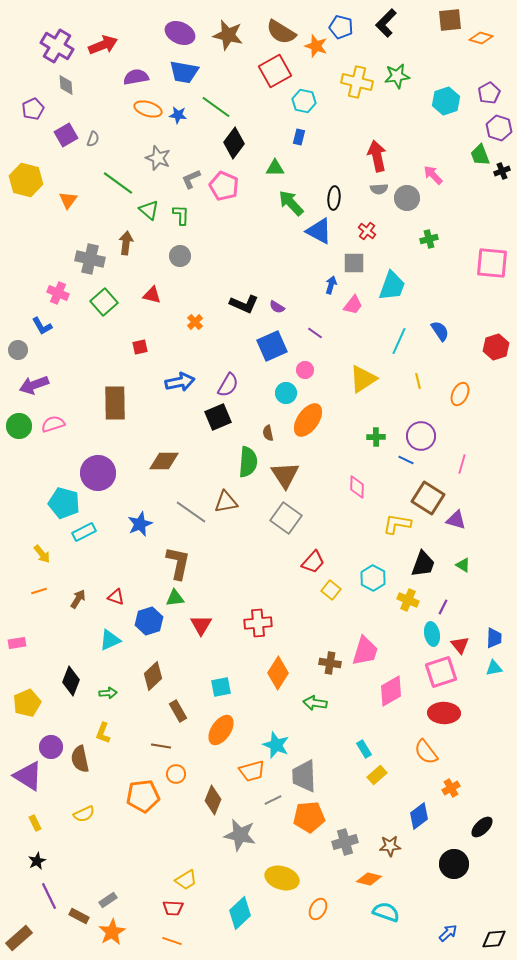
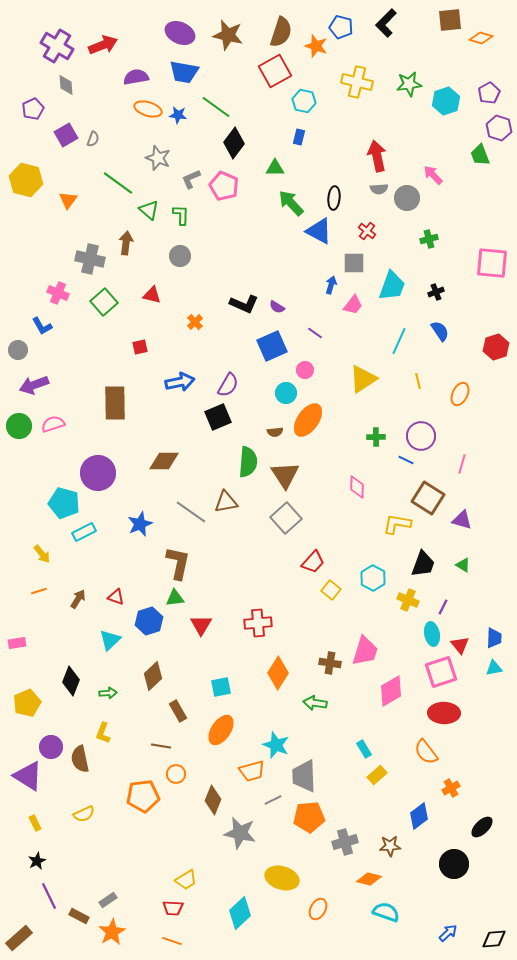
brown semicircle at (281, 32): rotated 104 degrees counterclockwise
green star at (397, 76): moved 12 px right, 8 px down
black cross at (502, 171): moved 66 px left, 121 px down
brown semicircle at (268, 433): moved 7 px right, 1 px up; rotated 84 degrees counterclockwise
gray square at (286, 518): rotated 12 degrees clockwise
purple triangle at (456, 520): moved 6 px right
cyan triangle at (110, 640): rotated 20 degrees counterclockwise
gray star at (240, 835): moved 2 px up
